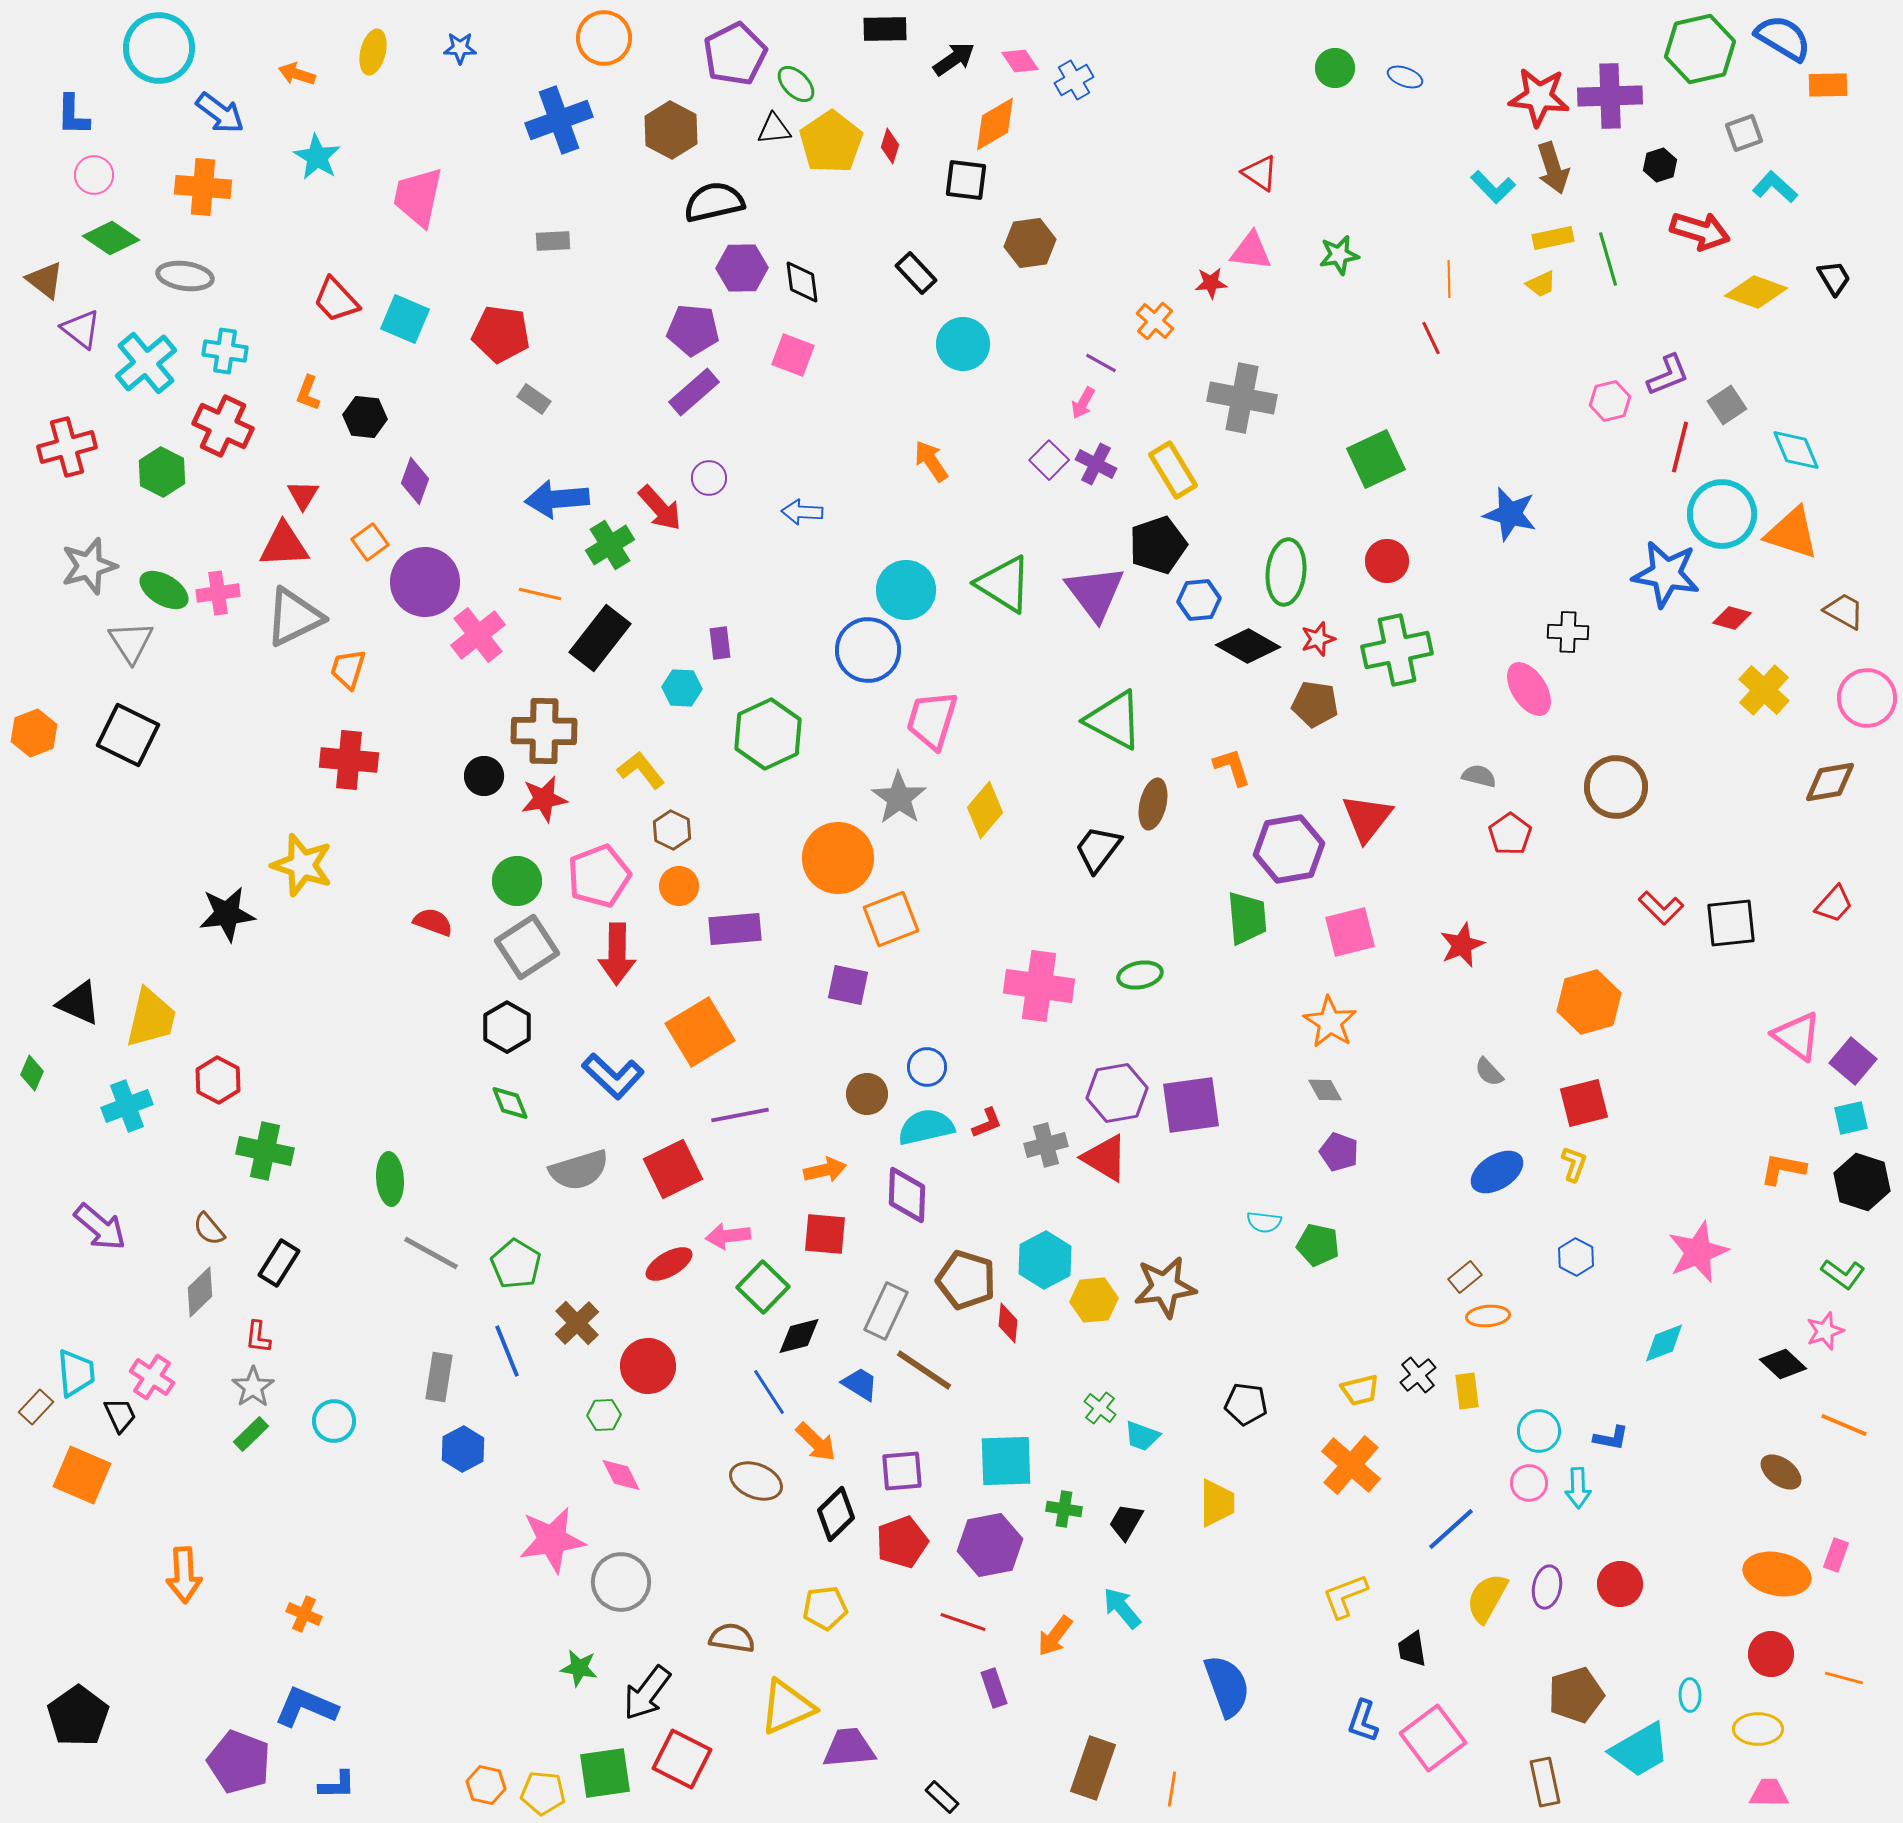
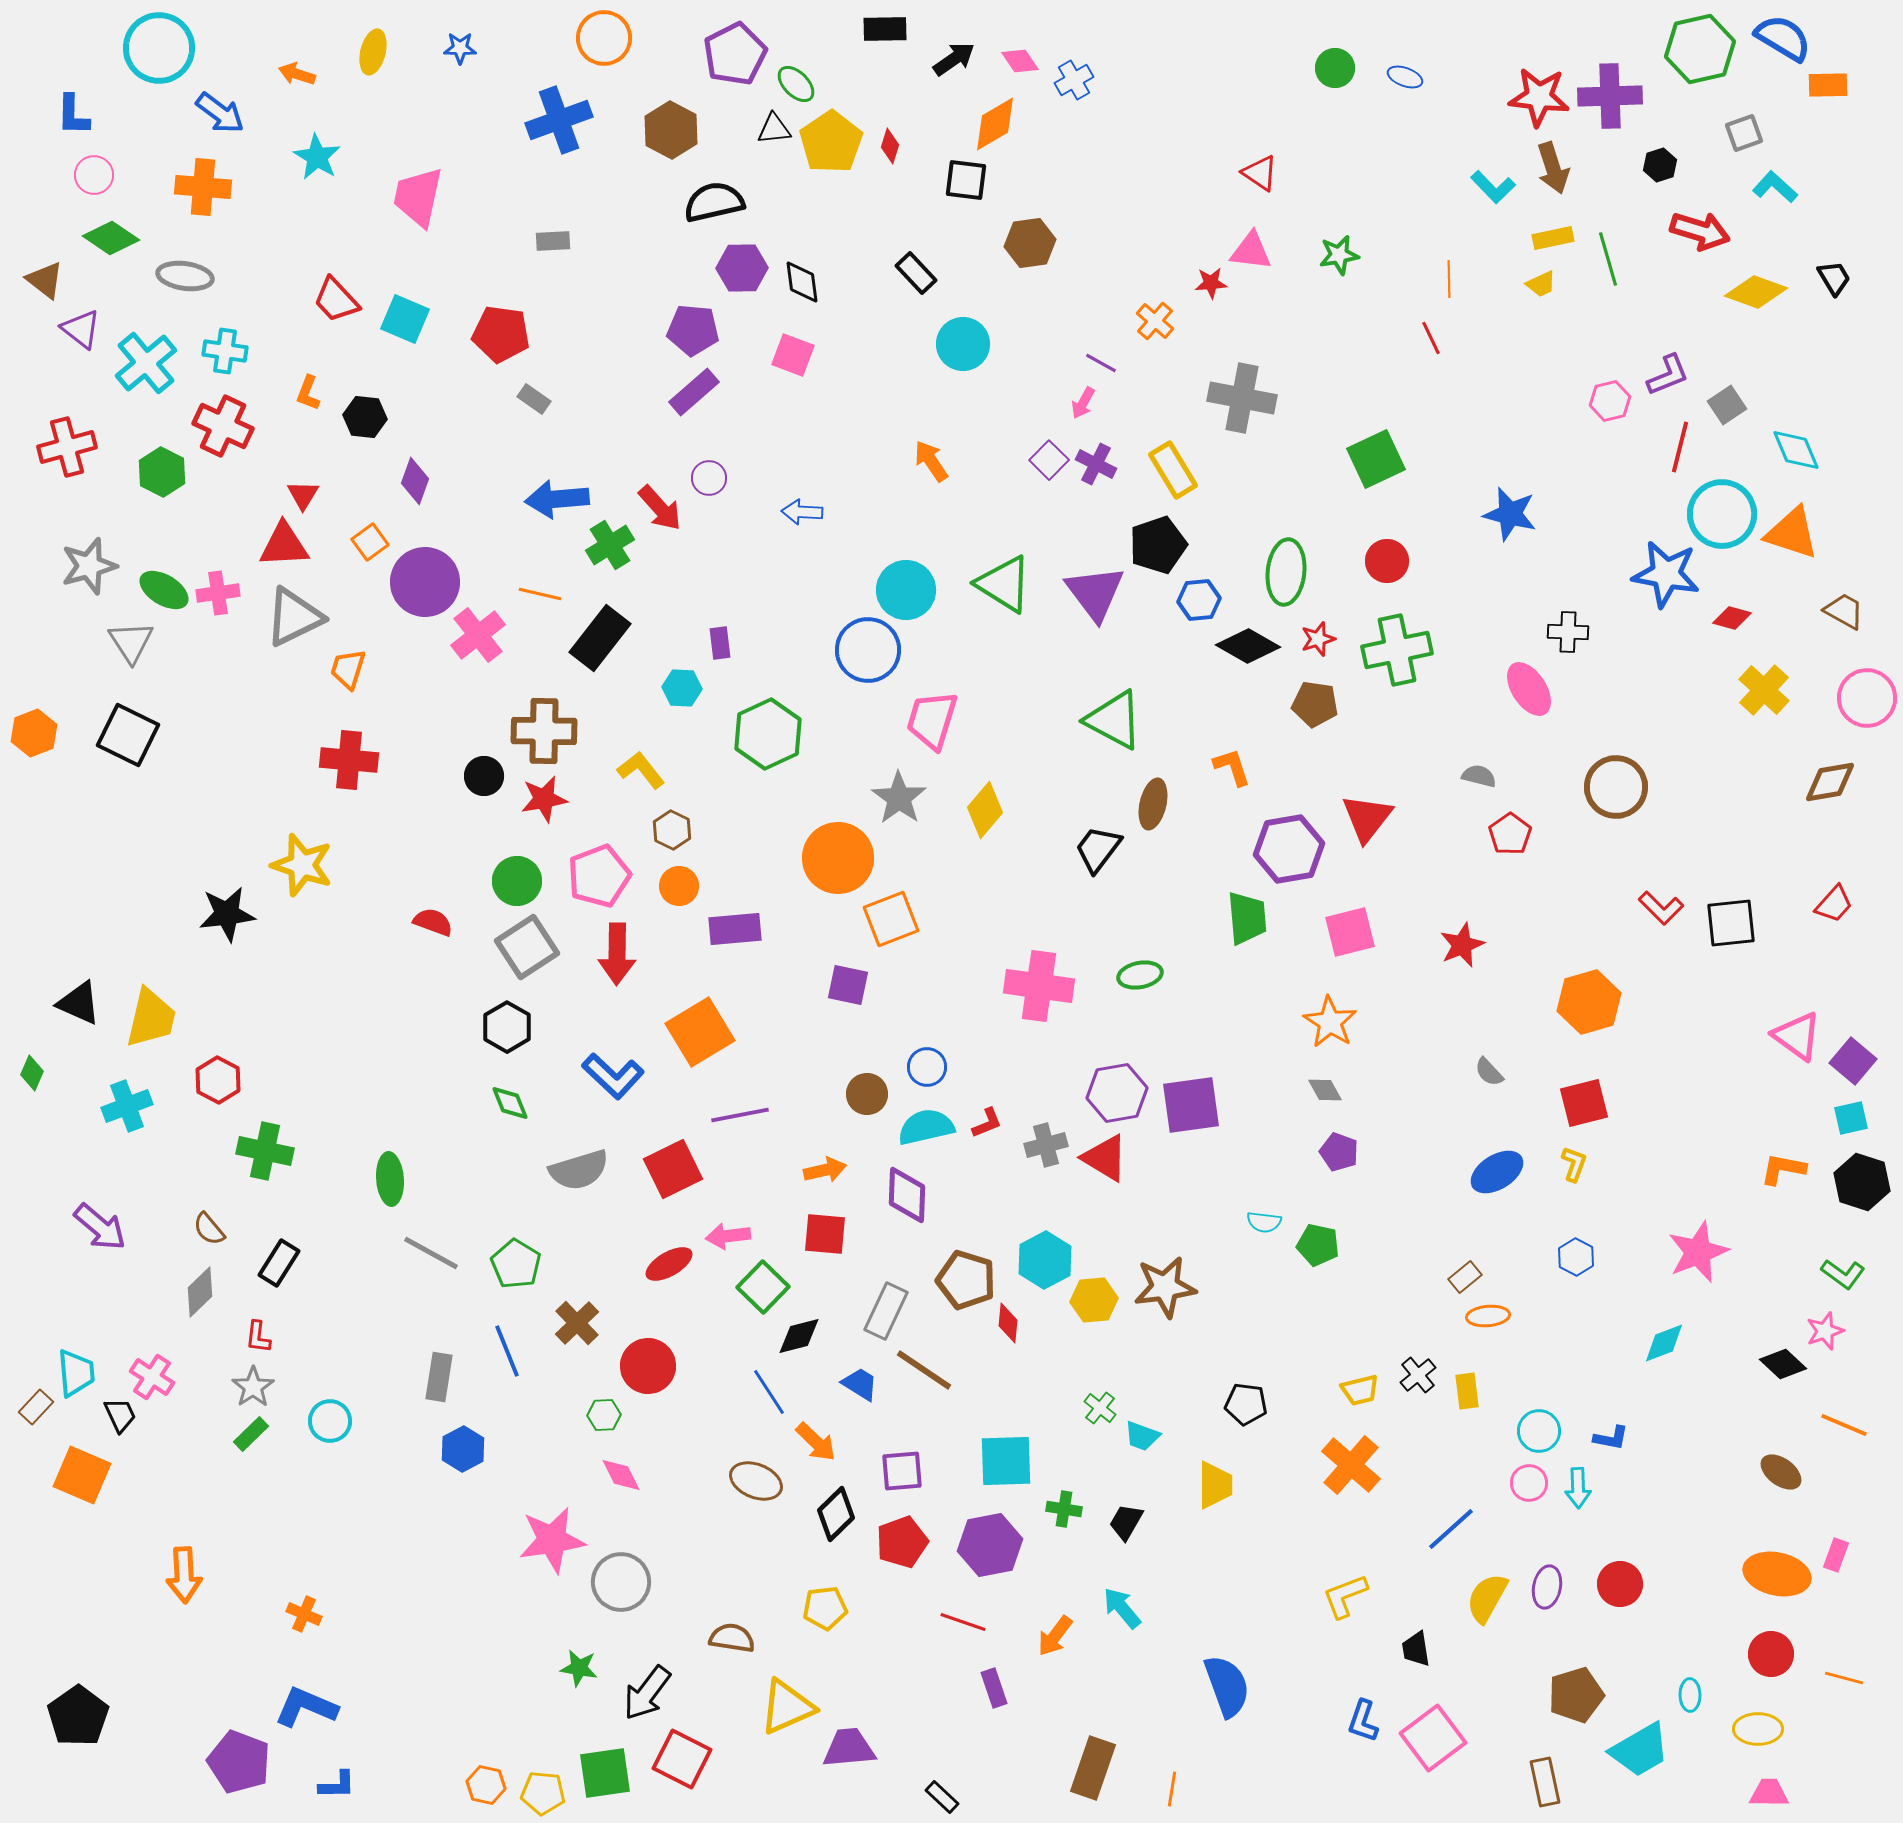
cyan circle at (334, 1421): moved 4 px left
yellow trapezoid at (1217, 1503): moved 2 px left, 18 px up
black trapezoid at (1412, 1649): moved 4 px right
